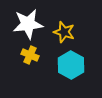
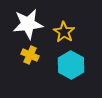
yellow star: rotated 15 degrees clockwise
